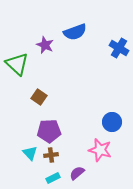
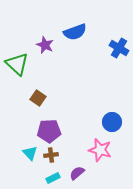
brown square: moved 1 px left, 1 px down
